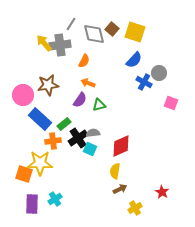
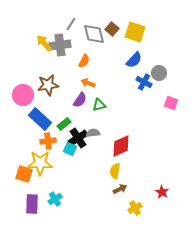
orange cross: moved 5 px left
cyan square: moved 20 px left
